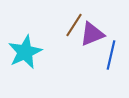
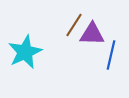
purple triangle: rotated 24 degrees clockwise
